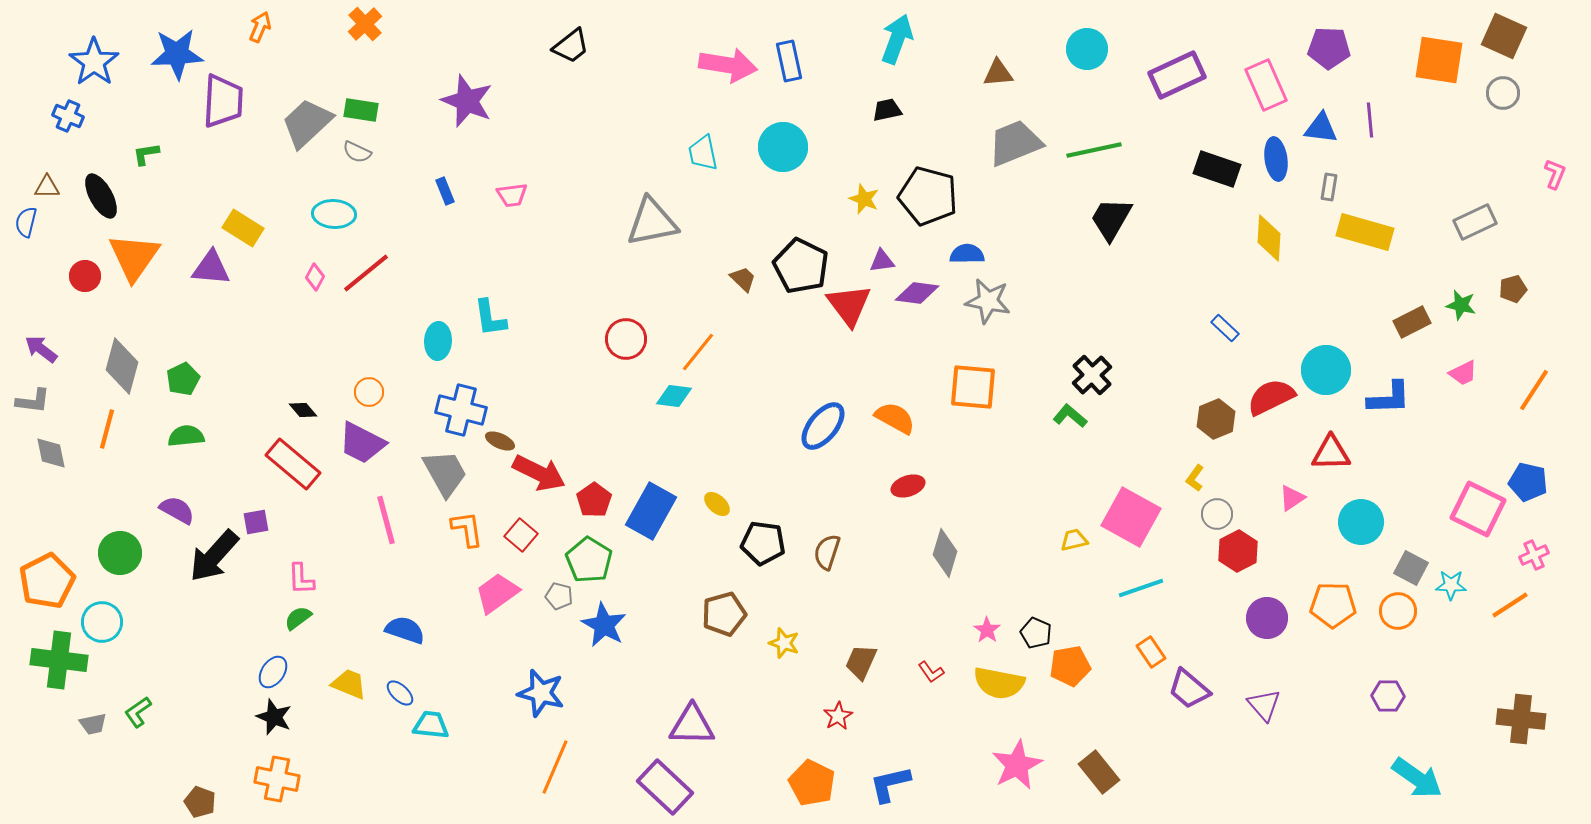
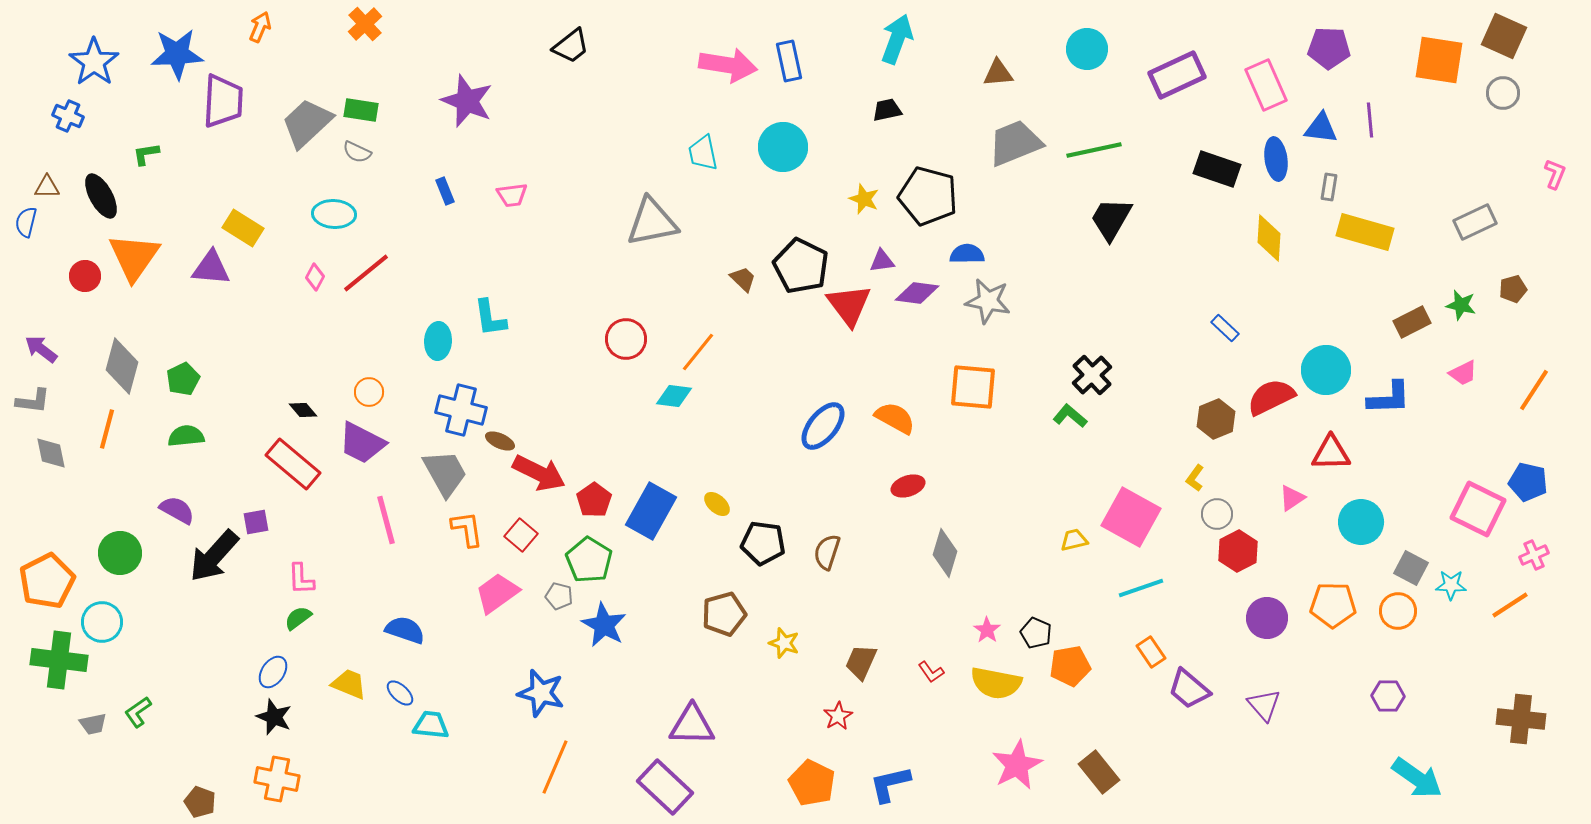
yellow semicircle at (999, 683): moved 3 px left
